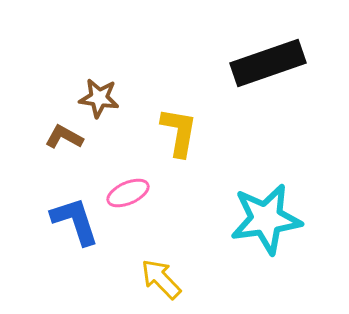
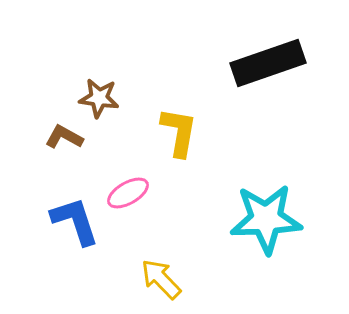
pink ellipse: rotated 6 degrees counterclockwise
cyan star: rotated 6 degrees clockwise
